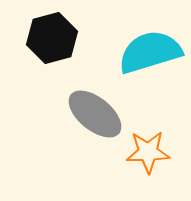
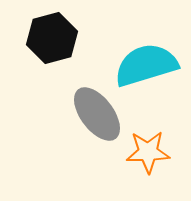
cyan semicircle: moved 4 px left, 13 px down
gray ellipse: moved 2 px right; rotated 14 degrees clockwise
